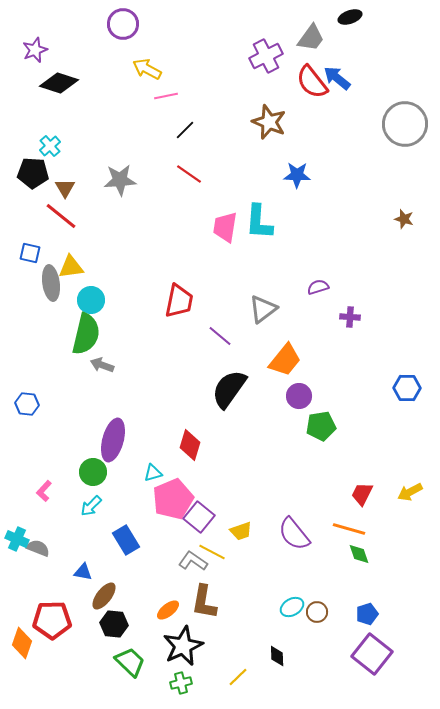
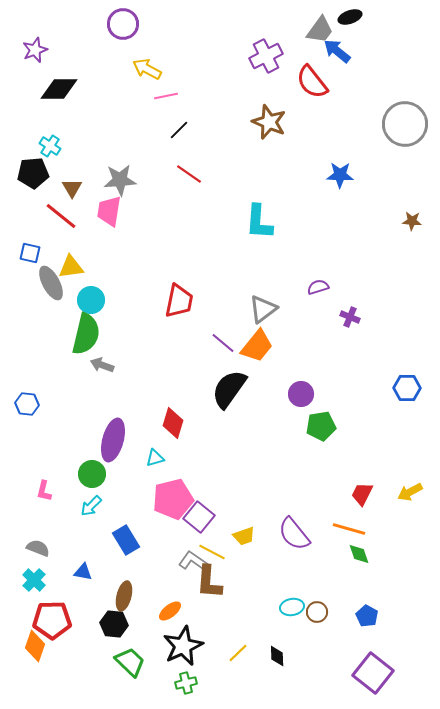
gray trapezoid at (311, 38): moved 9 px right, 8 px up
blue arrow at (337, 78): moved 27 px up
black diamond at (59, 83): moved 6 px down; rotated 18 degrees counterclockwise
black line at (185, 130): moved 6 px left
cyan cross at (50, 146): rotated 15 degrees counterclockwise
black pentagon at (33, 173): rotated 8 degrees counterclockwise
blue star at (297, 175): moved 43 px right
brown triangle at (65, 188): moved 7 px right
brown star at (404, 219): moved 8 px right, 2 px down; rotated 12 degrees counterclockwise
pink trapezoid at (225, 227): moved 116 px left, 16 px up
gray ellipse at (51, 283): rotated 20 degrees counterclockwise
purple cross at (350, 317): rotated 18 degrees clockwise
purple line at (220, 336): moved 3 px right, 7 px down
orange trapezoid at (285, 360): moved 28 px left, 14 px up
purple circle at (299, 396): moved 2 px right, 2 px up
red diamond at (190, 445): moved 17 px left, 22 px up
green circle at (93, 472): moved 1 px left, 2 px down
cyan triangle at (153, 473): moved 2 px right, 15 px up
pink L-shape at (44, 491): rotated 30 degrees counterclockwise
pink pentagon at (173, 499): rotated 9 degrees clockwise
yellow trapezoid at (241, 531): moved 3 px right, 5 px down
cyan cross at (17, 539): moved 17 px right, 41 px down; rotated 20 degrees clockwise
brown ellipse at (104, 596): moved 20 px right; rotated 24 degrees counterclockwise
brown L-shape at (204, 602): moved 5 px right, 20 px up; rotated 6 degrees counterclockwise
cyan ellipse at (292, 607): rotated 20 degrees clockwise
orange ellipse at (168, 610): moved 2 px right, 1 px down
blue pentagon at (367, 614): moved 2 px down; rotated 25 degrees counterclockwise
orange diamond at (22, 643): moved 13 px right, 3 px down
purple square at (372, 654): moved 1 px right, 19 px down
yellow line at (238, 677): moved 24 px up
green cross at (181, 683): moved 5 px right
